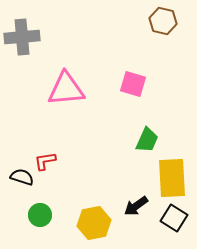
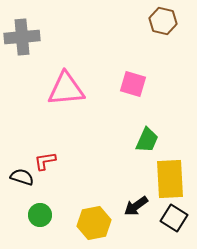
yellow rectangle: moved 2 px left, 1 px down
